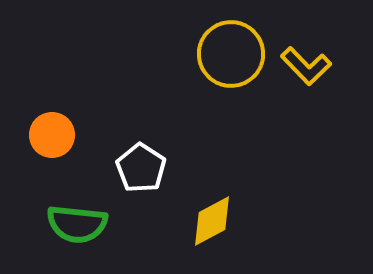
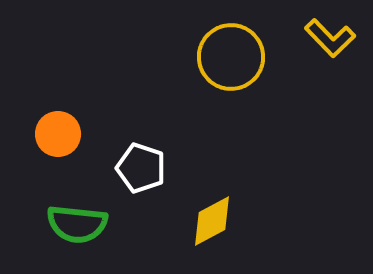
yellow circle: moved 3 px down
yellow L-shape: moved 24 px right, 28 px up
orange circle: moved 6 px right, 1 px up
white pentagon: rotated 15 degrees counterclockwise
